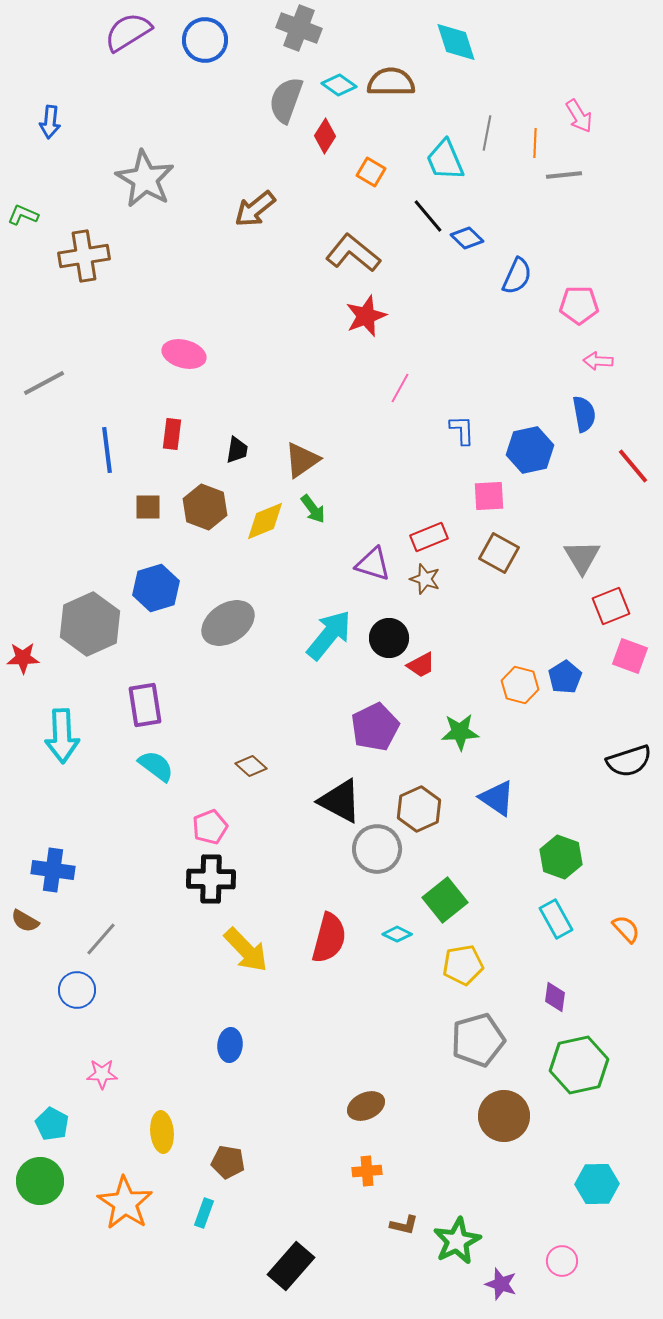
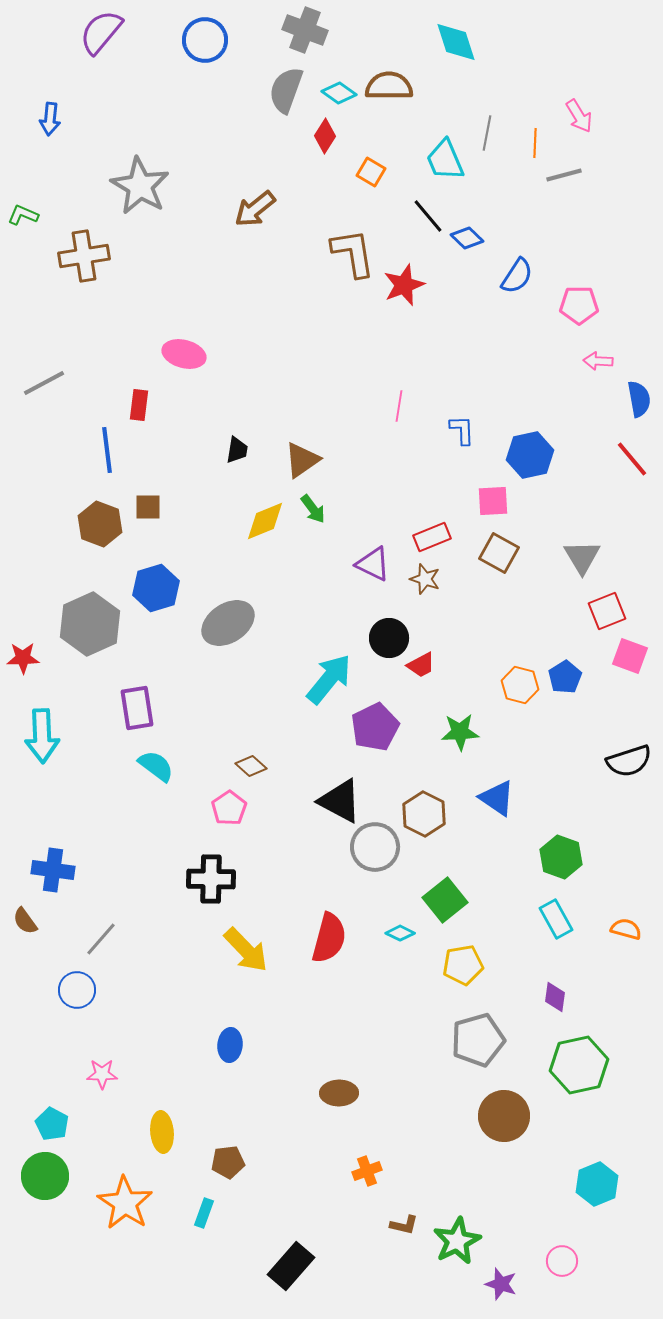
gray cross at (299, 28): moved 6 px right, 2 px down
purple semicircle at (128, 32): moved 27 px left; rotated 18 degrees counterclockwise
brown semicircle at (391, 82): moved 2 px left, 4 px down
cyan diamond at (339, 85): moved 8 px down
gray semicircle at (286, 100): moved 10 px up
blue arrow at (50, 122): moved 3 px up
gray line at (564, 175): rotated 9 degrees counterclockwise
gray star at (145, 179): moved 5 px left, 7 px down
brown L-shape at (353, 253): rotated 42 degrees clockwise
blue semicircle at (517, 276): rotated 9 degrees clockwise
red star at (366, 316): moved 38 px right, 31 px up
pink line at (400, 388): moved 1 px left, 18 px down; rotated 20 degrees counterclockwise
blue semicircle at (584, 414): moved 55 px right, 15 px up
red rectangle at (172, 434): moved 33 px left, 29 px up
blue hexagon at (530, 450): moved 5 px down
red line at (633, 466): moved 1 px left, 7 px up
pink square at (489, 496): moved 4 px right, 5 px down
brown hexagon at (205, 507): moved 105 px left, 17 px down
red rectangle at (429, 537): moved 3 px right
purple triangle at (373, 564): rotated 9 degrees clockwise
red square at (611, 606): moved 4 px left, 5 px down
cyan arrow at (329, 635): moved 44 px down
purple rectangle at (145, 705): moved 8 px left, 3 px down
cyan arrow at (62, 736): moved 20 px left
brown hexagon at (419, 809): moved 5 px right, 5 px down; rotated 9 degrees counterclockwise
pink pentagon at (210, 827): moved 19 px right, 19 px up; rotated 12 degrees counterclockwise
gray circle at (377, 849): moved 2 px left, 2 px up
brown semicircle at (25, 921): rotated 24 degrees clockwise
orange semicircle at (626, 929): rotated 32 degrees counterclockwise
cyan diamond at (397, 934): moved 3 px right, 1 px up
brown ellipse at (366, 1106): moved 27 px left, 13 px up; rotated 24 degrees clockwise
brown pentagon at (228, 1162): rotated 16 degrees counterclockwise
orange cross at (367, 1171): rotated 16 degrees counterclockwise
green circle at (40, 1181): moved 5 px right, 5 px up
cyan hexagon at (597, 1184): rotated 21 degrees counterclockwise
